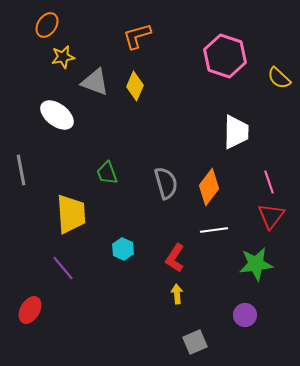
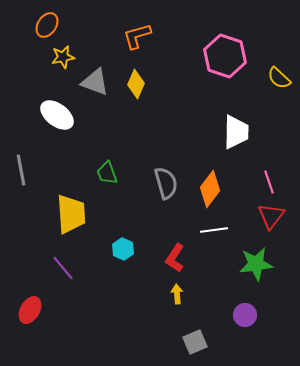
yellow diamond: moved 1 px right, 2 px up
orange diamond: moved 1 px right, 2 px down
